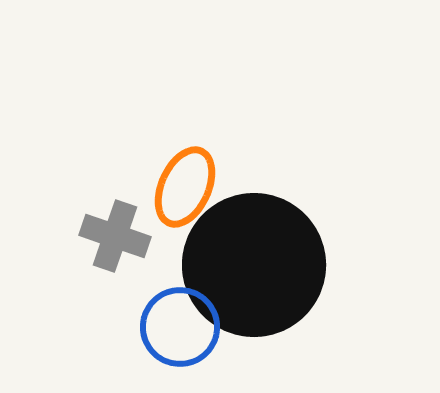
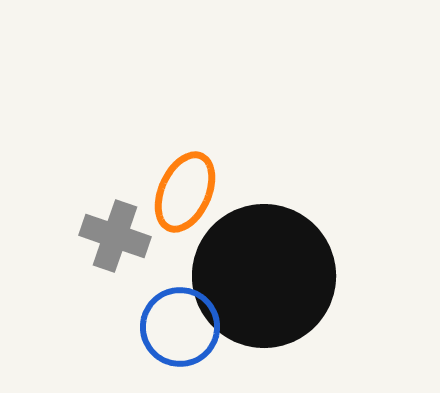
orange ellipse: moved 5 px down
black circle: moved 10 px right, 11 px down
